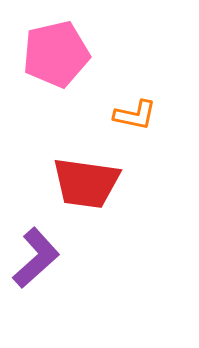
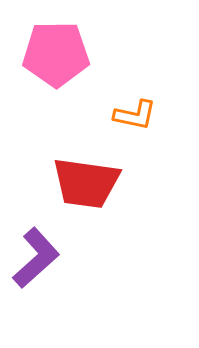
pink pentagon: rotated 12 degrees clockwise
